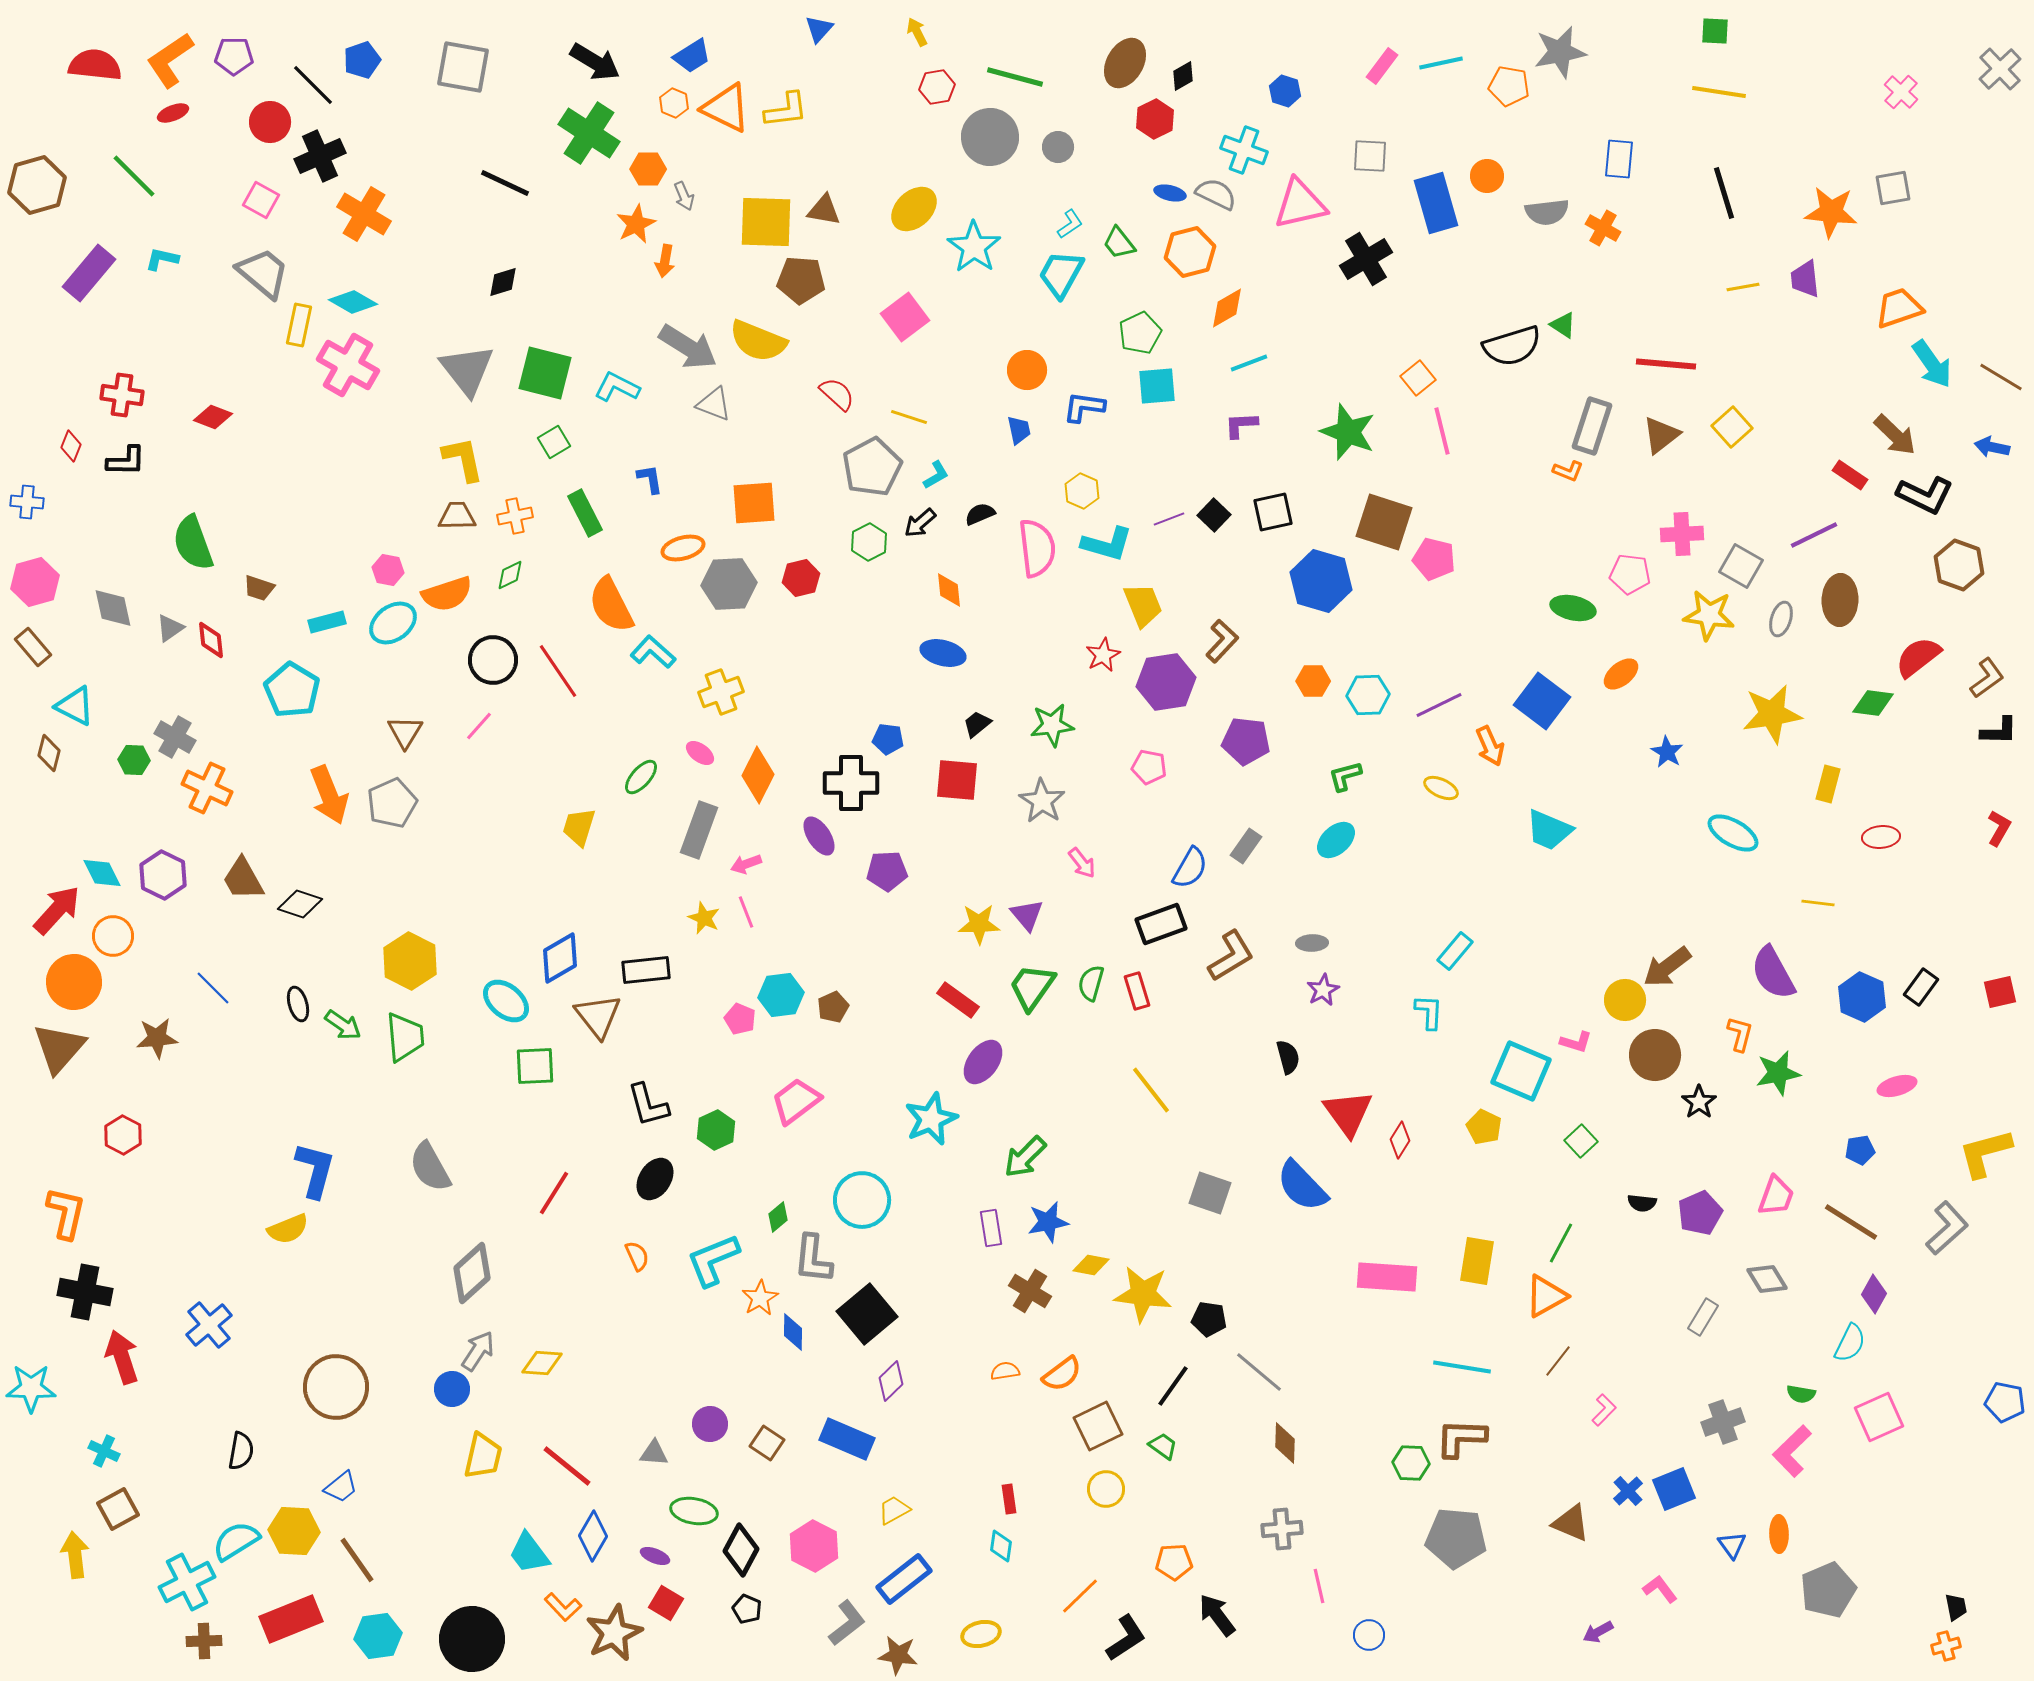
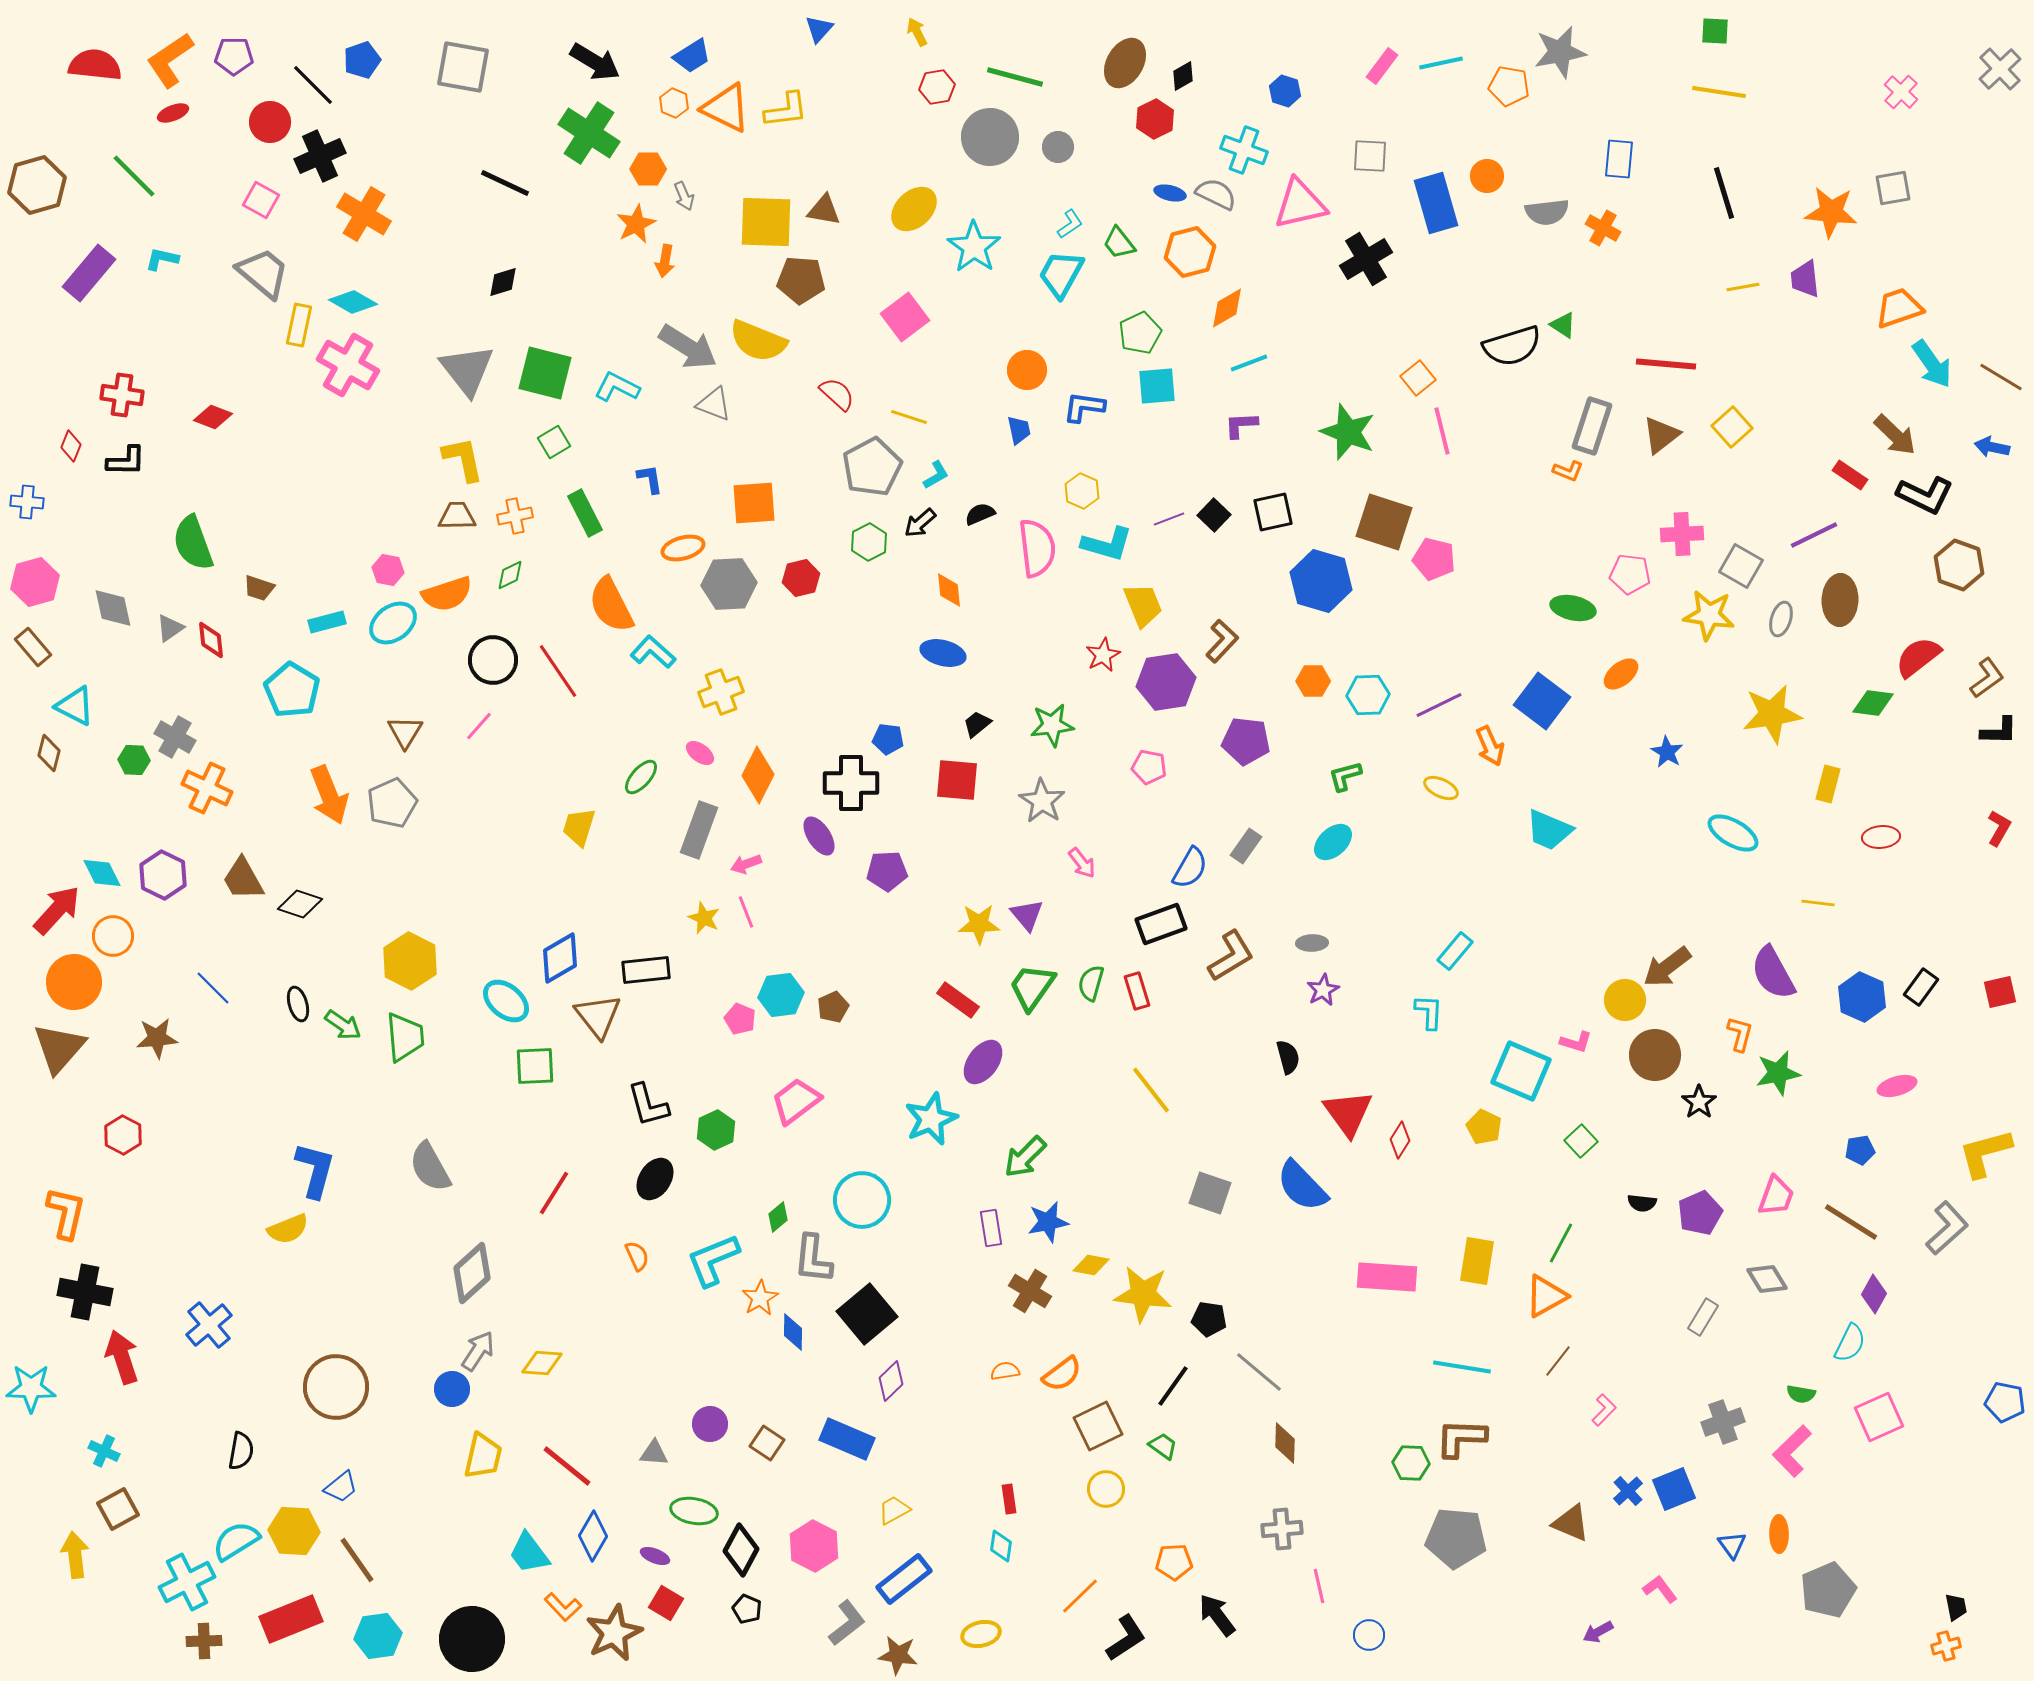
cyan ellipse at (1336, 840): moved 3 px left, 2 px down
